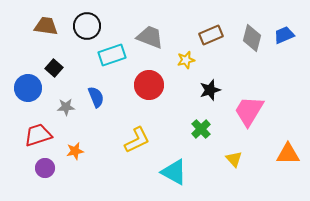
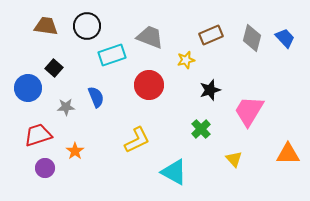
blue trapezoid: moved 1 px right, 3 px down; rotated 70 degrees clockwise
orange star: rotated 24 degrees counterclockwise
